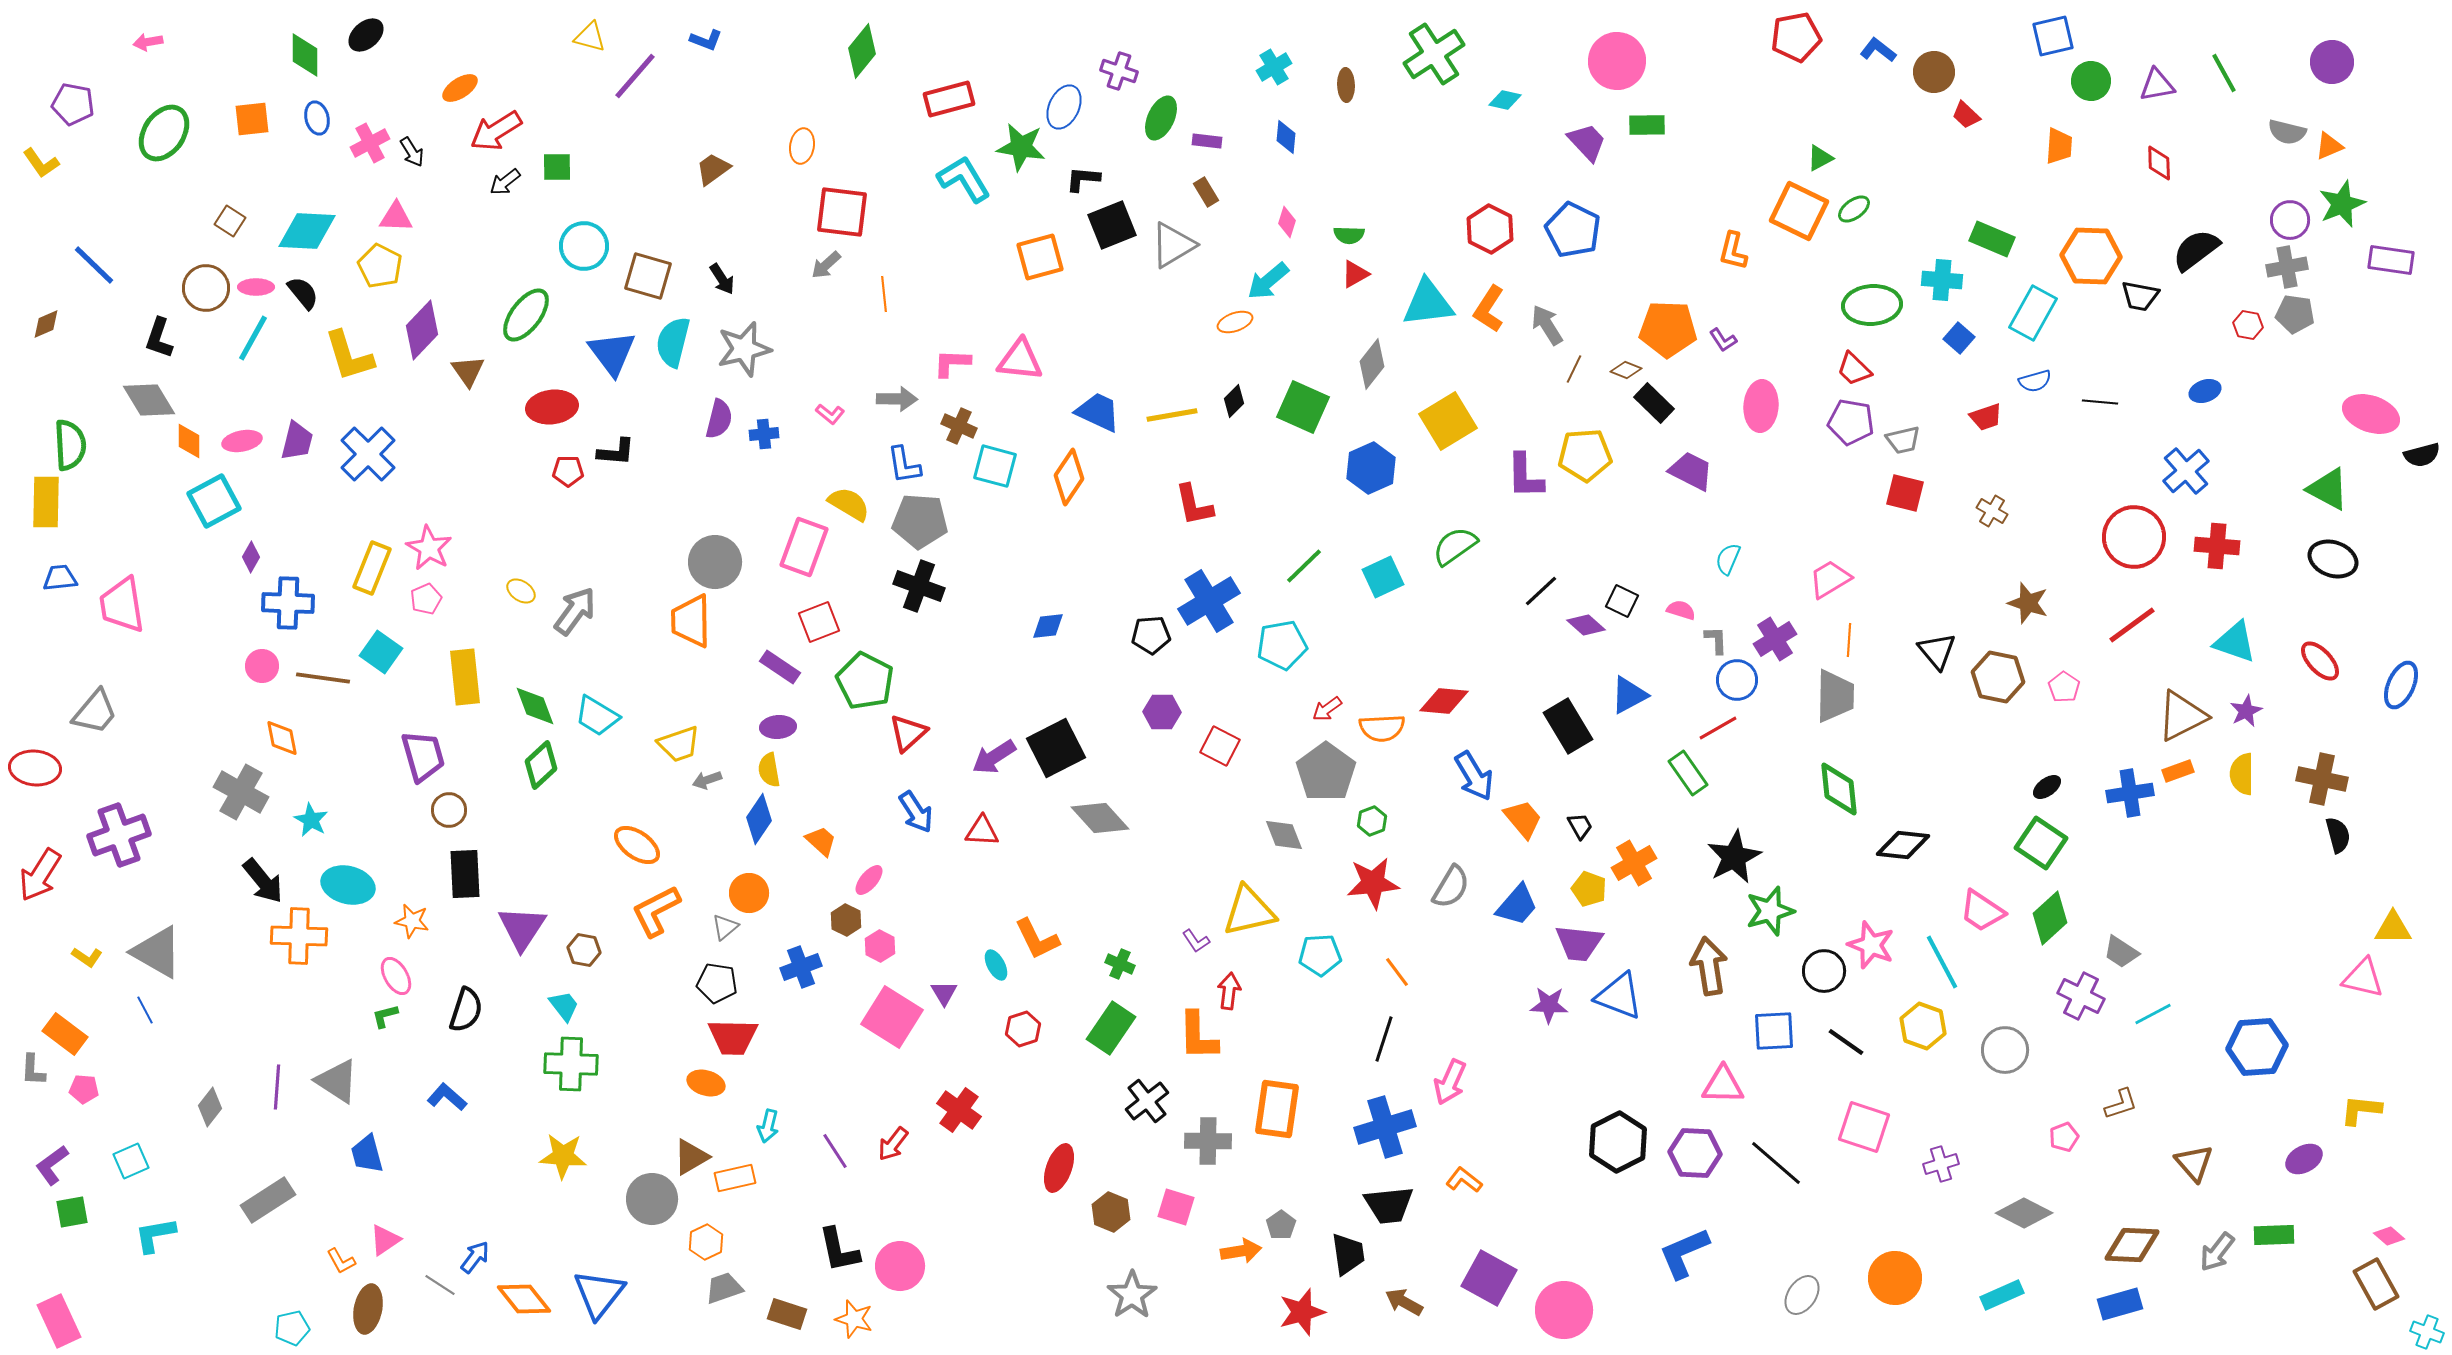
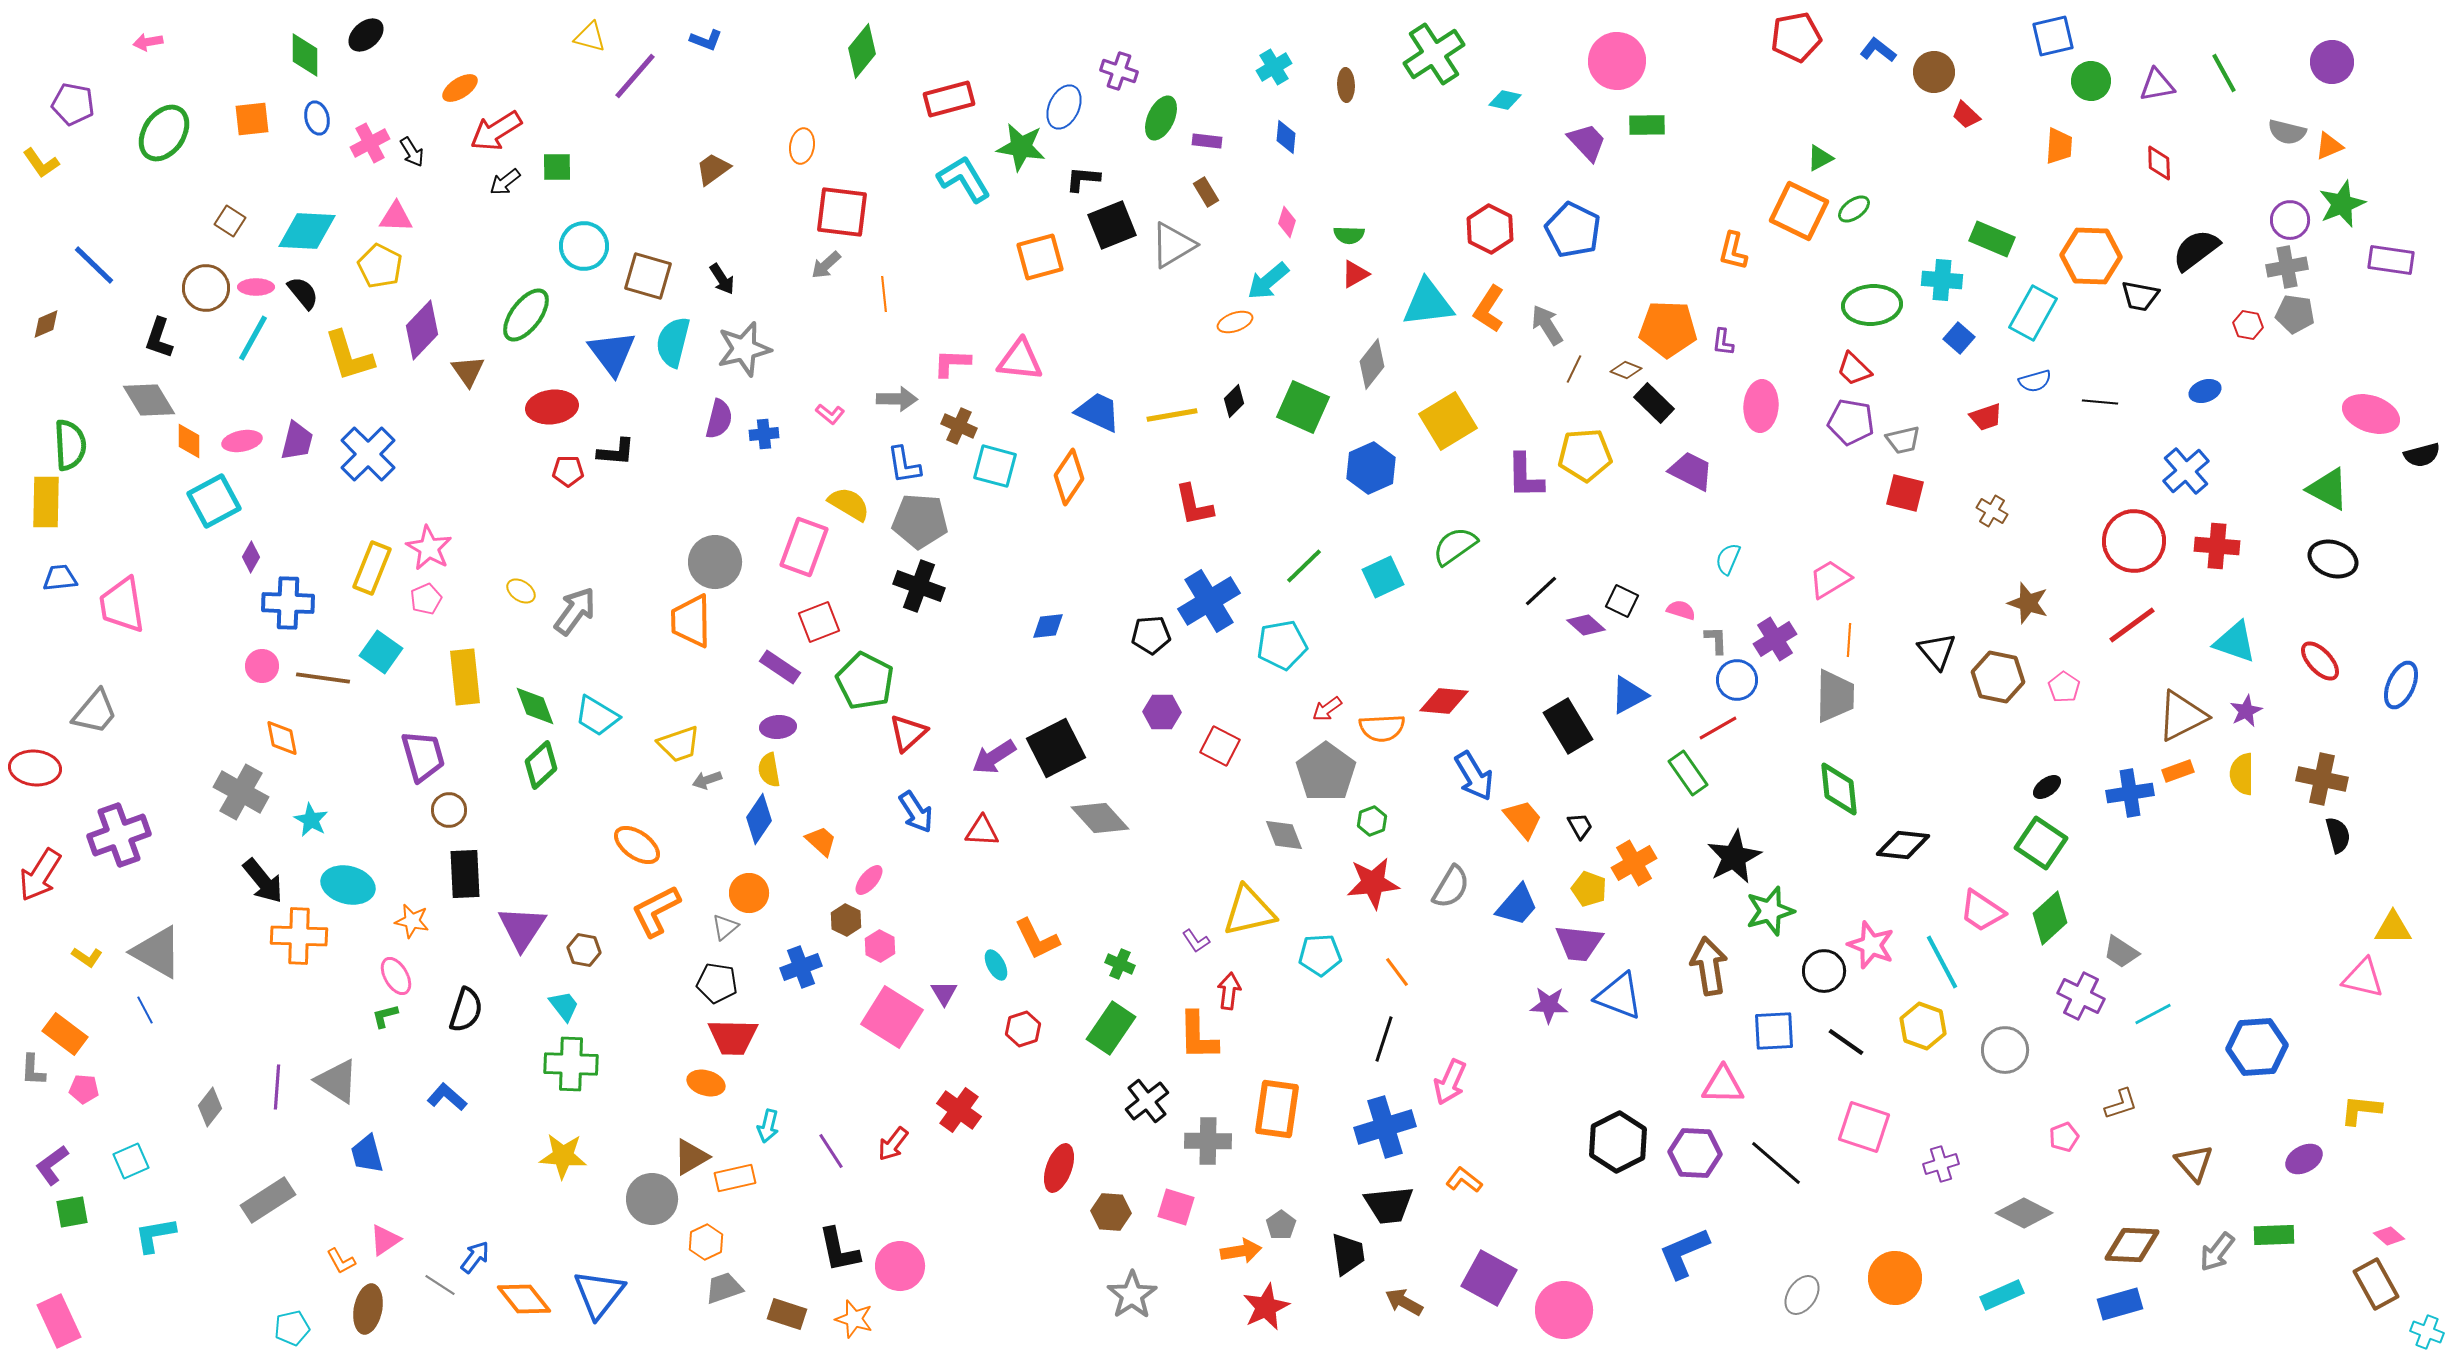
purple L-shape at (1723, 340): moved 2 px down; rotated 40 degrees clockwise
red circle at (2134, 537): moved 4 px down
purple line at (835, 1151): moved 4 px left
brown hexagon at (1111, 1212): rotated 18 degrees counterclockwise
red star at (1302, 1312): moved 36 px left, 5 px up; rotated 9 degrees counterclockwise
